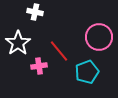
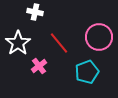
red line: moved 8 px up
pink cross: rotated 28 degrees counterclockwise
